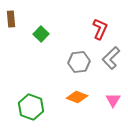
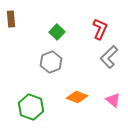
green square: moved 16 px right, 2 px up
gray L-shape: moved 2 px left, 1 px up
gray hexagon: moved 28 px left; rotated 15 degrees counterclockwise
pink triangle: rotated 21 degrees counterclockwise
